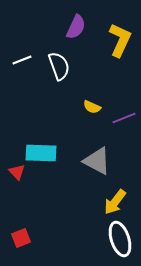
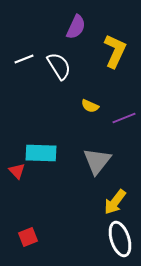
yellow L-shape: moved 5 px left, 11 px down
white line: moved 2 px right, 1 px up
white semicircle: rotated 12 degrees counterclockwise
yellow semicircle: moved 2 px left, 1 px up
gray triangle: rotated 40 degrees clockwise
red triangle: moved 1 px up
red square: moved 7 px right, 1 px up
